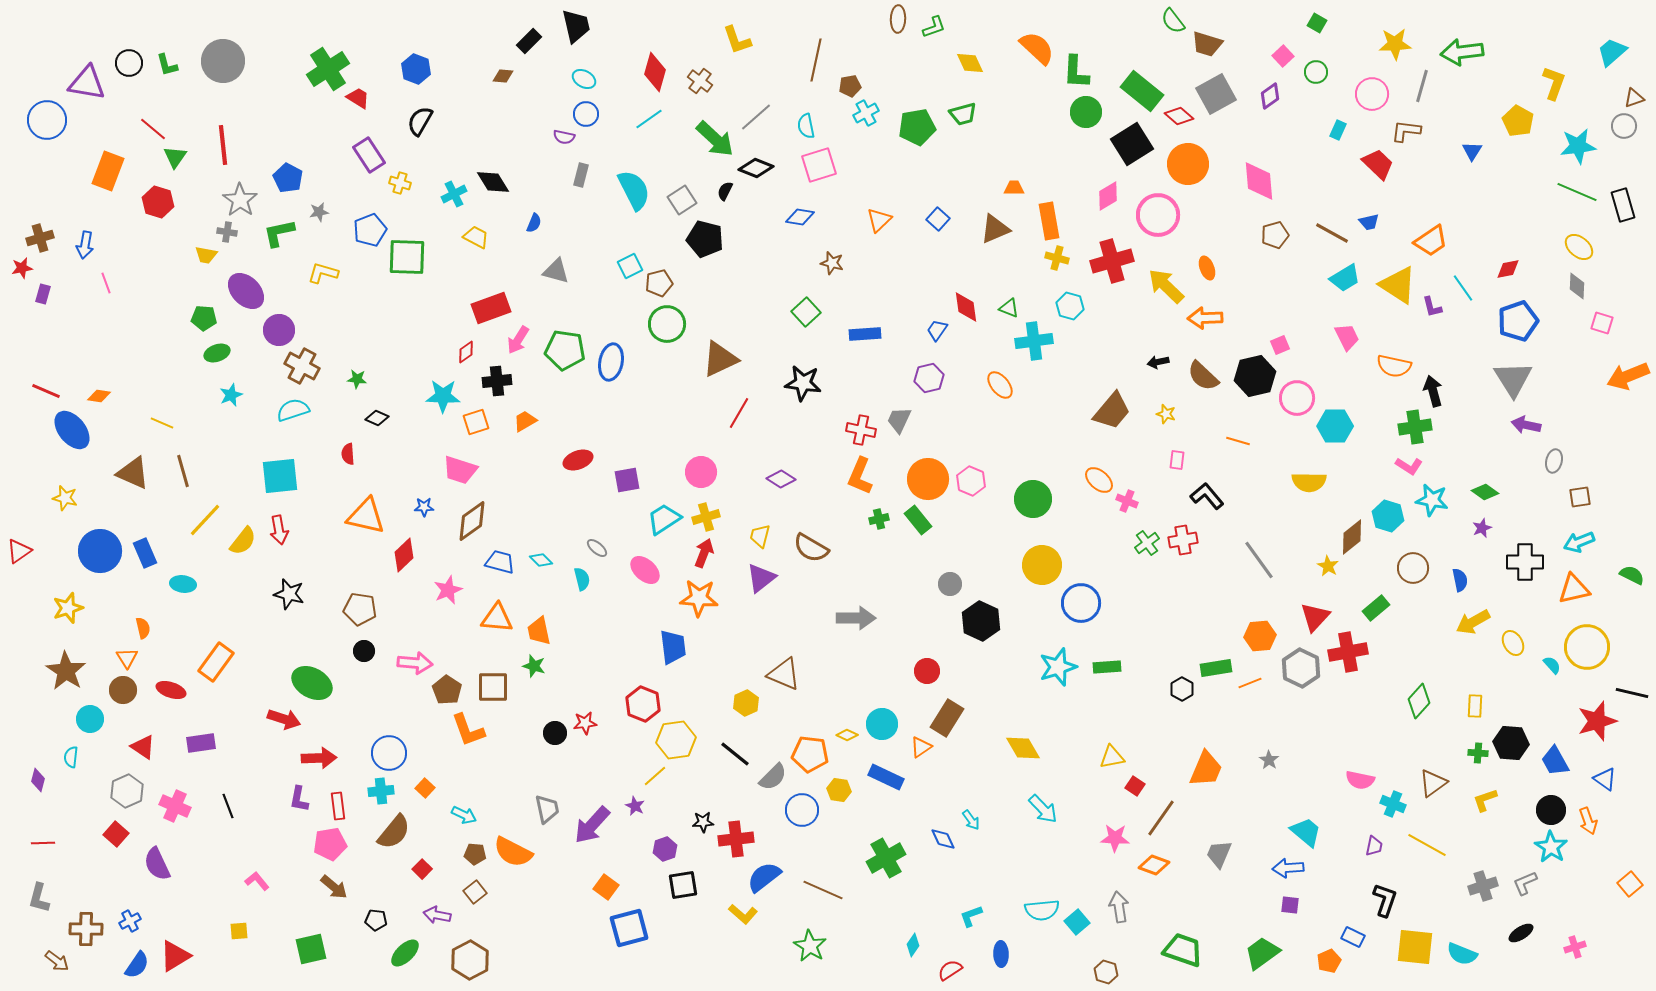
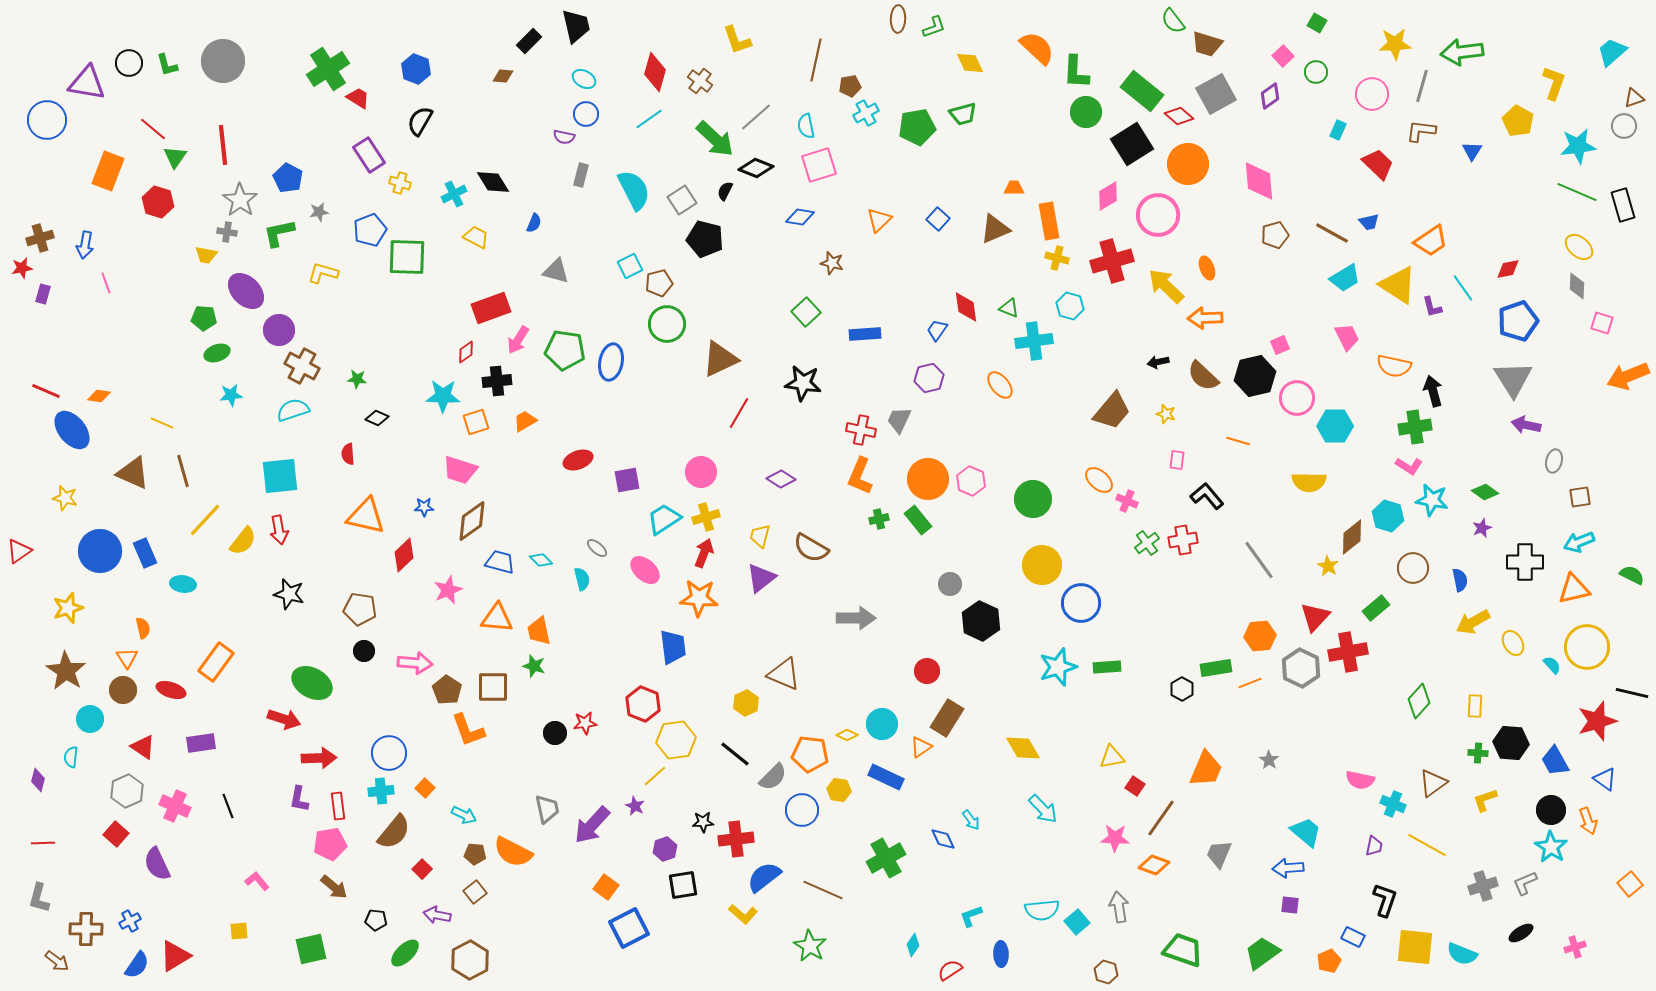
brown L-shape at (1406, 131): moved 15 px right
cyan star at (231, 395): rotated 15 degrees clockwise
blue square at (629, 928): rotated 12 degrees counterclockwise
